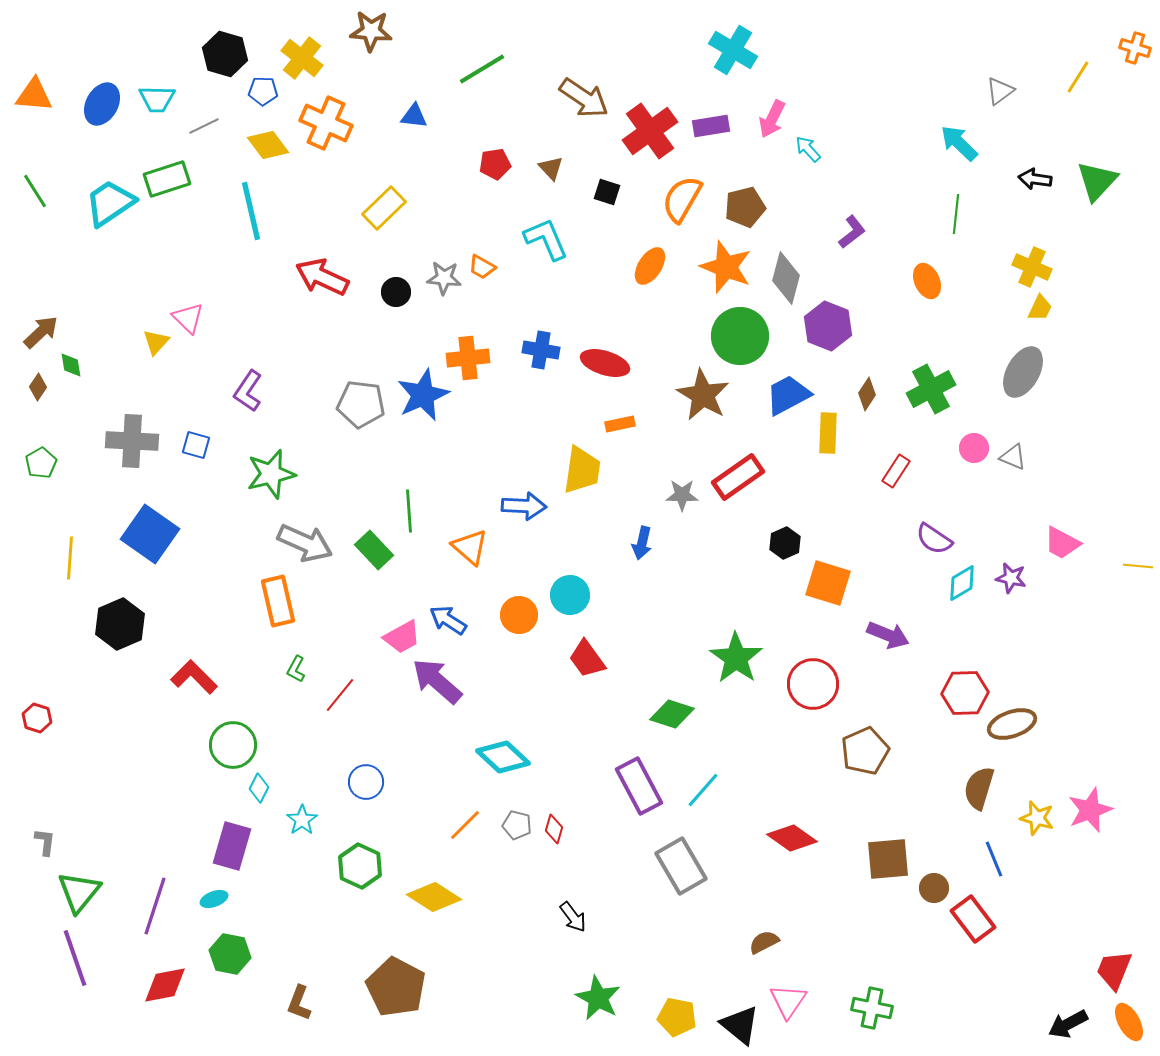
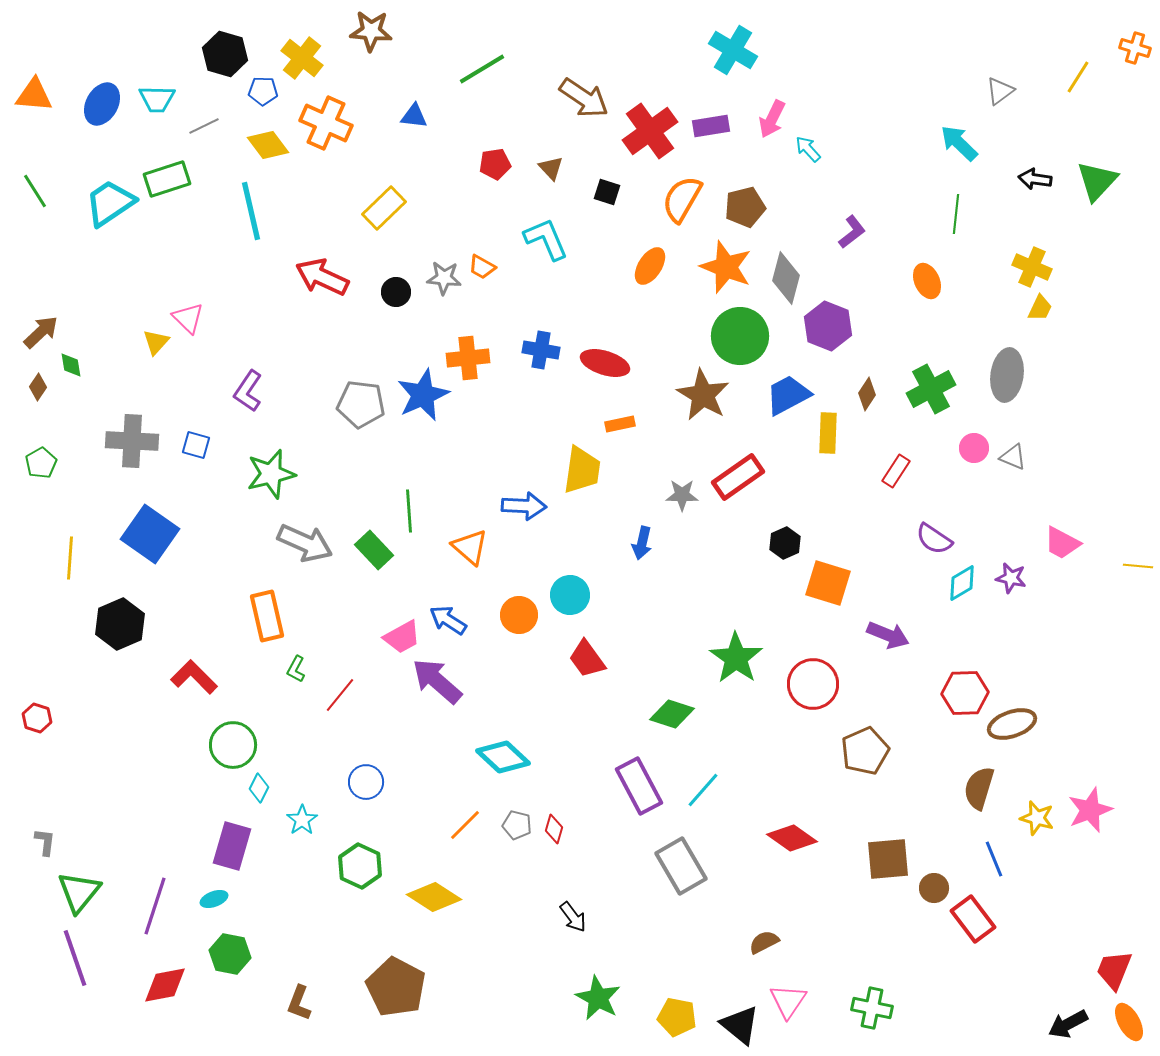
gray ellipse at (1023, 372): moved 16 px left, 3 px down; rotated 21 degrees counterclockwise
orange rectangle at (278, 601): moved 11 px left, 15 px down
